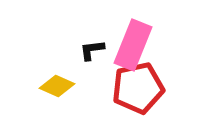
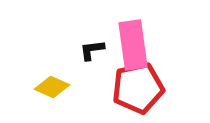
pink rectangle: rotated 30 degrees counterclockwise
yellow diamond: moved 5 px left, 1 px down
